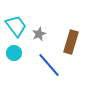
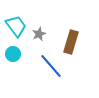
cyan circle: moved 1 px left, 1 px down
blue line: moved 2 px right, 1 px down
